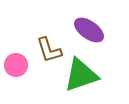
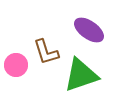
brown L-shape: moved 3 px left, 2 px down
